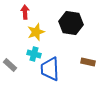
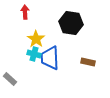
yellow star: moved 7 px down; rotated 18 degrees counterclockwise
gray rectangle: moved 14 px down
blue trapezoid: moved 11 px up
